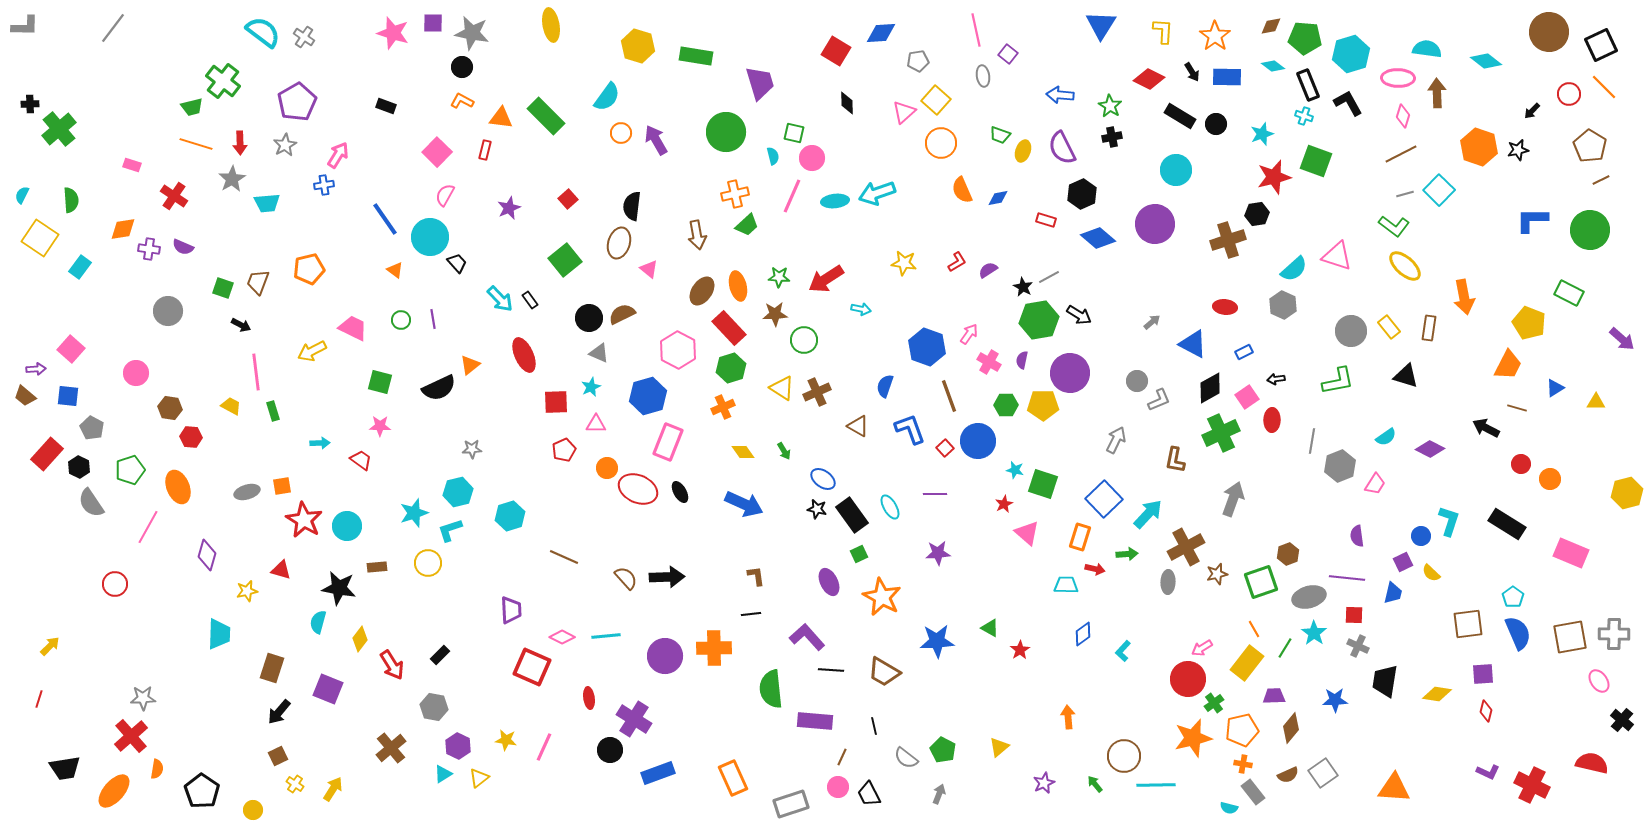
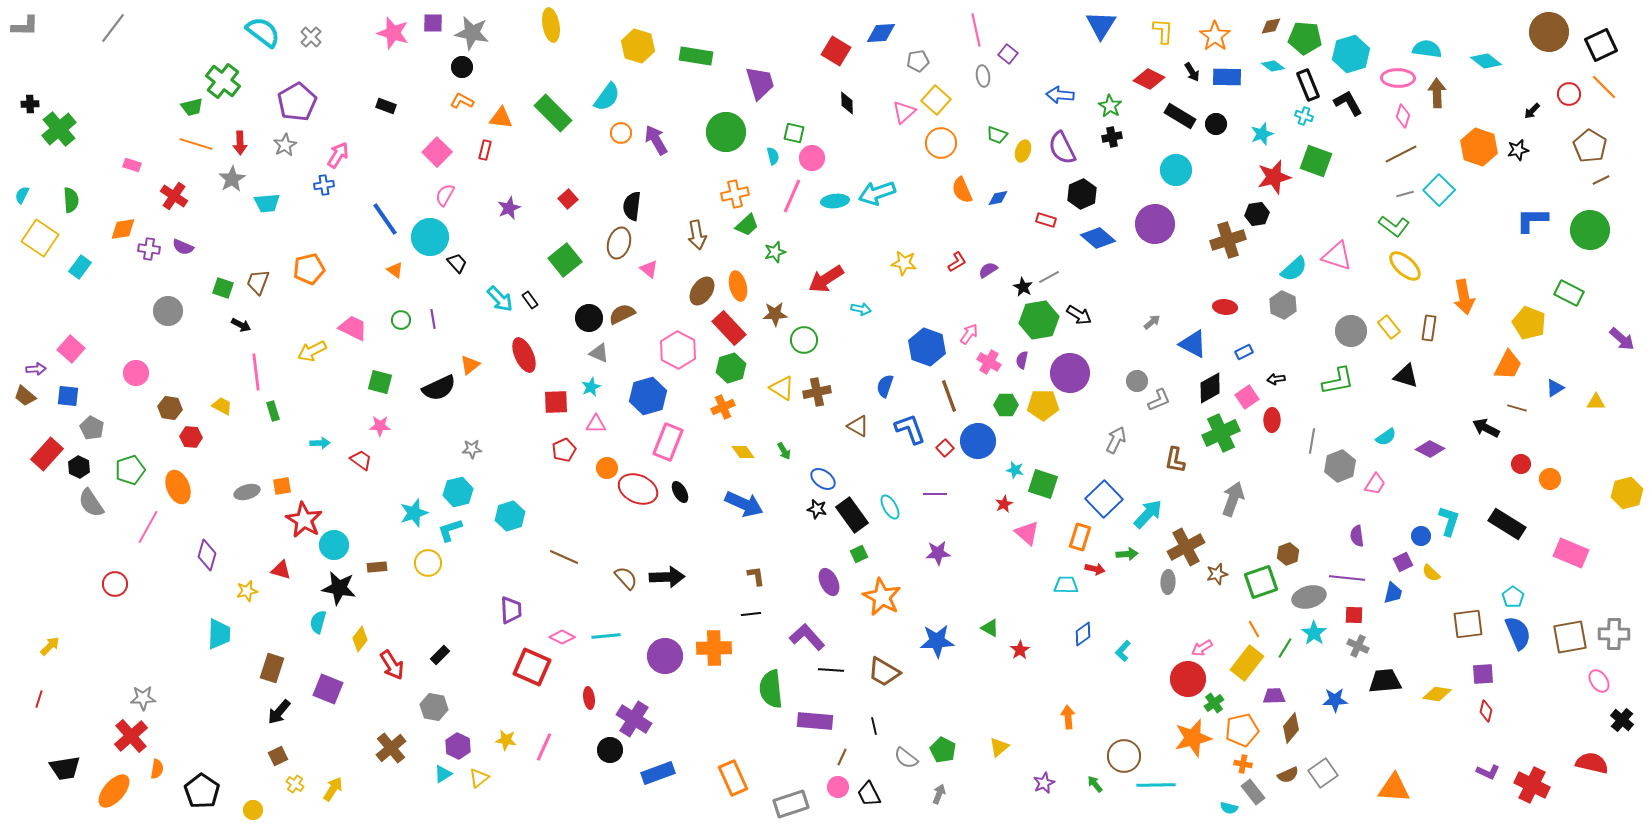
gray cross at (304, 37): moved 7 px right; rotated 10 degrees clockwise
green rectangle at (546, 116): moved 7 px right, 3 px up
green trapezoid at (1000, 135): moved 3 px left
green star at (779, 277): moved 4 px left, 25 px up; rotated 20 degrees counterclockwise
brown cross at (817, 392): rotated 12 degrees clockwise
yellow trapezoid at (231, 406): moved 9 px left
cyan circle at (347, 526): moved 13 px left, 19 px down
black trapezoid at (1385, 681): rotated 76 degrees clockwise
